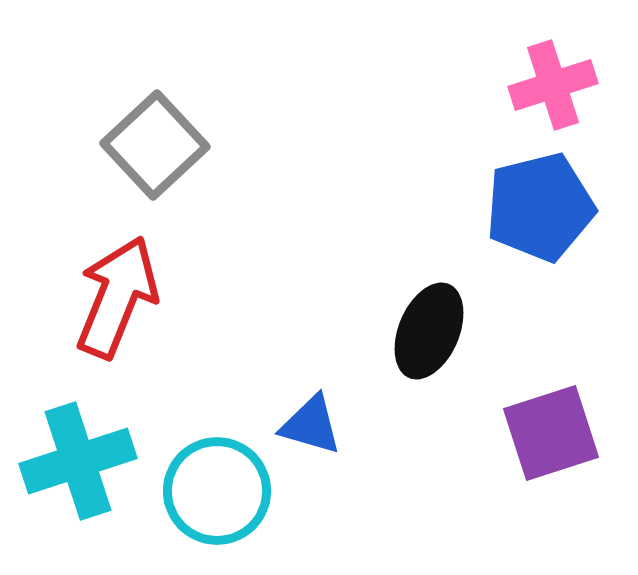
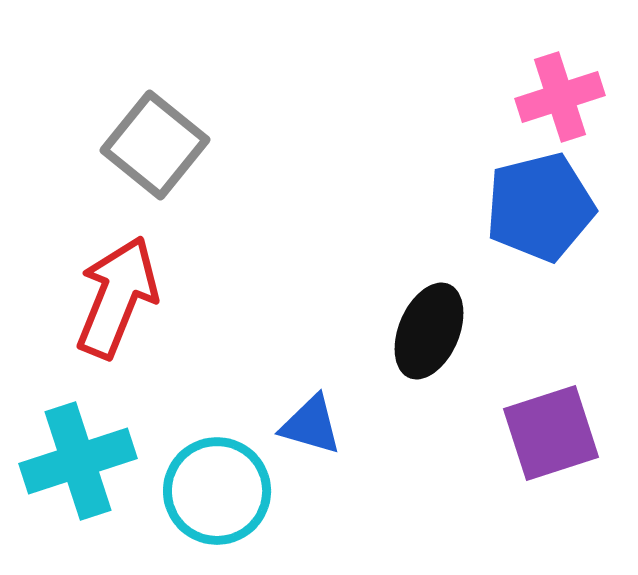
pink cross: moved 7 px right, 12 px down
gray square: rotated 8 degrees counterclockwise
